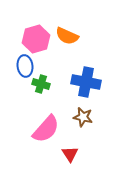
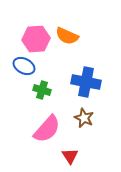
pink hexagon: rotated 12 degrees clockwise
blue ellipse: moved 1 px left; rotated 55 degrees counterclockwise
green cross: moved 1 px right, 6 px down
brown star: moved 1 px right, 1 px down; rotated 12 degrees clockwise
pink semicircle: moved 1 px right
red triangle: moved 2 px down
